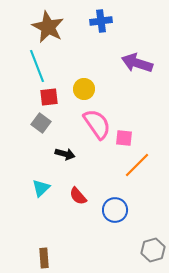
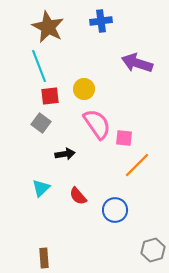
cyan line: moved 2 px right
red square: moved 1 px right, 1 px up
black arrow: rotated 24 degrees counterclockwise
